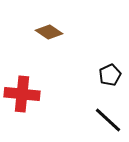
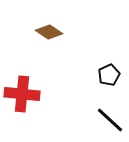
black pentagon: moved 1 px left
black line: moved 2 px right
